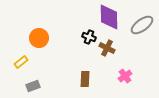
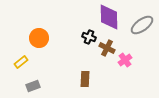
pink cross: moved 16 px up
